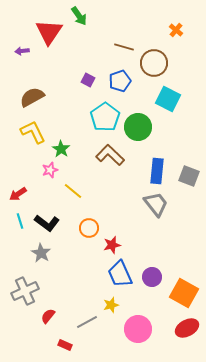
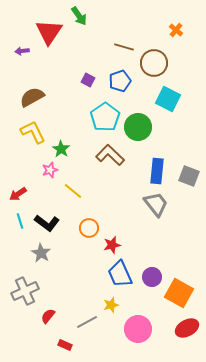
orange square: moved 5 px left
